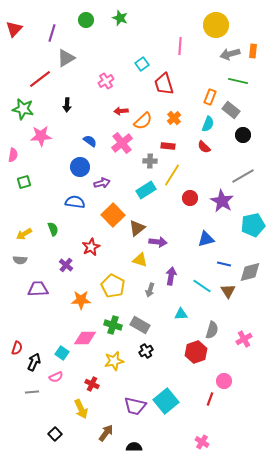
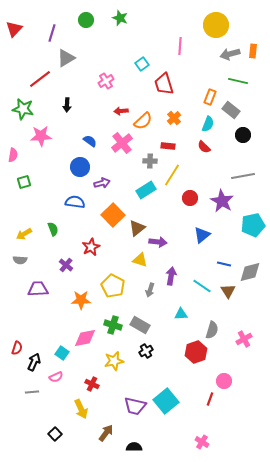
gray line at (243, 176): rotated 20 degrees clockwise
blue triangle at (206, 239): moved 4 px left, 4 px up; rotated 24 degrees counterclockwise
pink diamond at (85, 338): rotated 10 degrees counterclockwise
